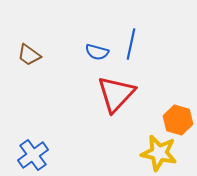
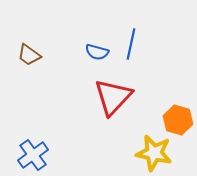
red triangle: moved 3 px left, 3 px down
yellow star: moved 5 px left
